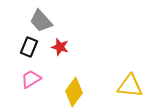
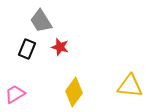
gray trapezoid: rotated 10 degrees clockwise
black rectangle: moved 2 px left, 2 px down
pink trapezoid: moved 16 px left, 15 px down
